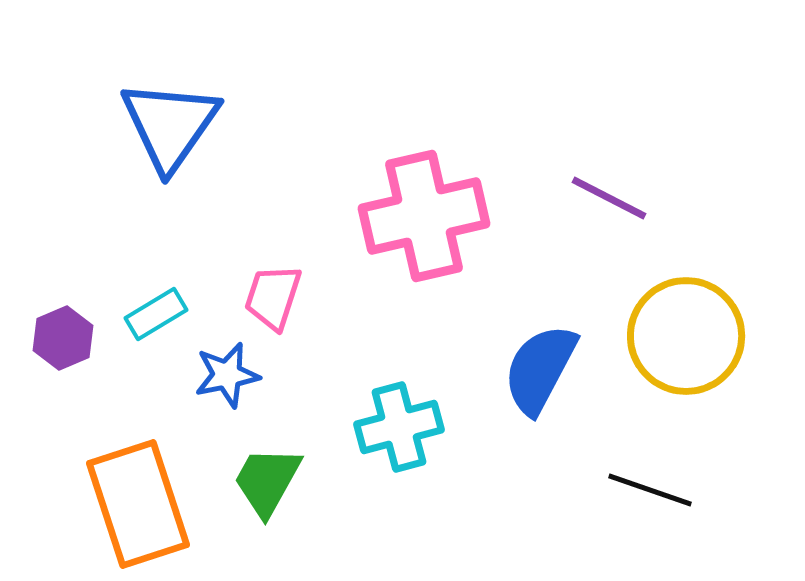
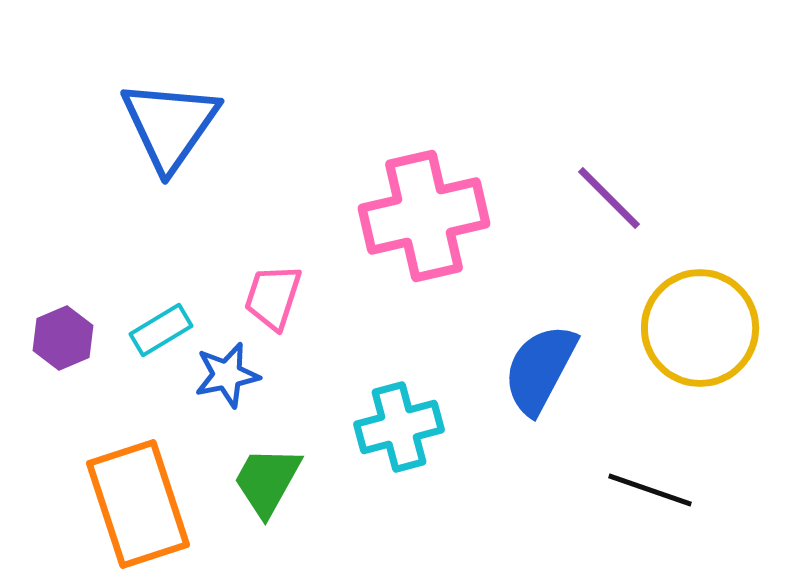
purple line: rotated 18 degrees clockwise
cyan rectangle: moved 5 px right, 16 px down
yellow circle: moved 14 px right, 8 px up
